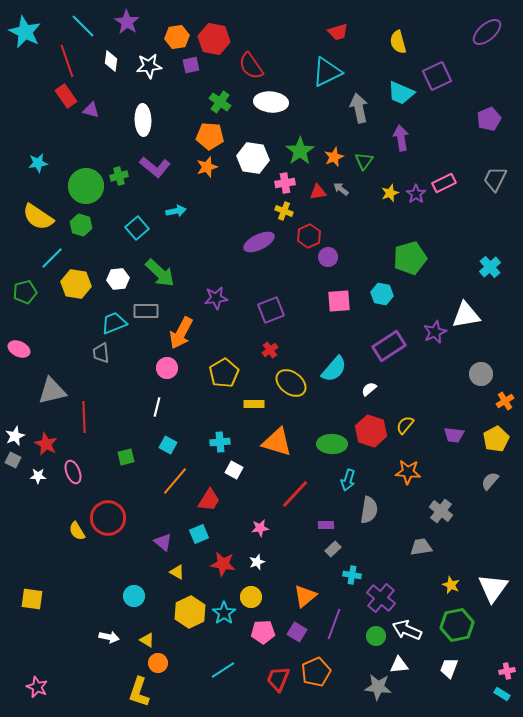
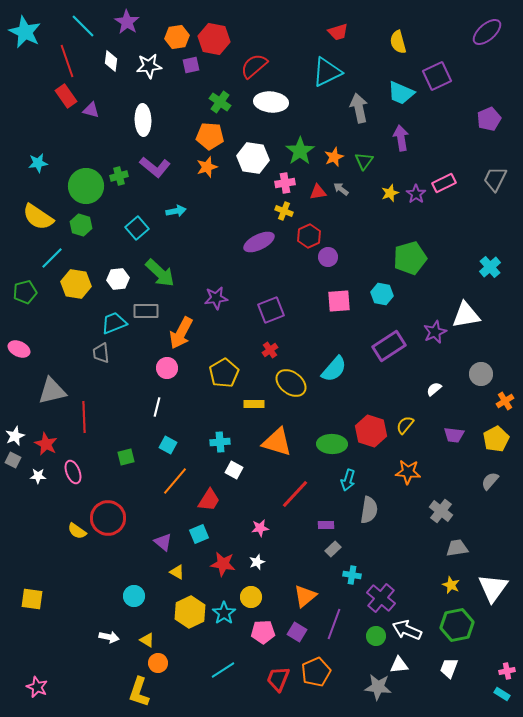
red semicircle at (251, 66): moved 3 px right; rotated 84 degrees clockwise
white semicircle at (369, 389): moved 65 px right
yellow semicircle at (77, 531): rotated 24 degrees counterclockwise
gray trapezoid at (421, 547): moved 36 px right, 1 px down
